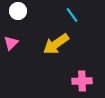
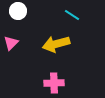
cyan line: rotated 21 degrees counterclockwise
yellow arrow: rotated 20 degrees clockwise
pink cross: moved 28 px left, 2 px down
